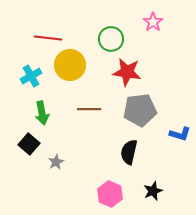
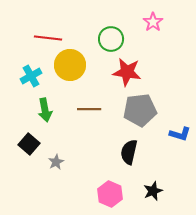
green arrow: moved 3 px right, 3 px up
